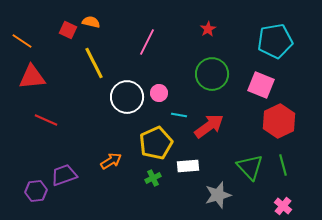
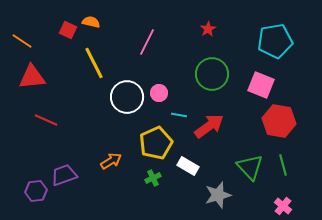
red hexagon: rotated 24 degrees counterclockwise
white rectangle: rotated 35 degrees clockwise
